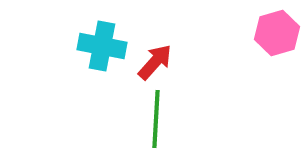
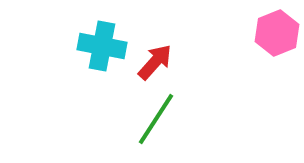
pink hexagon: rotated 6 degrees counterclockwise
green line: rotated 30 degrees clockwise
